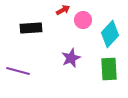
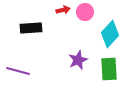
red arrow: rotated 16 degrees clockwise
pink circle: moved 2 px right, 8 px up
purple star: moved 7 px right, 2 px down
